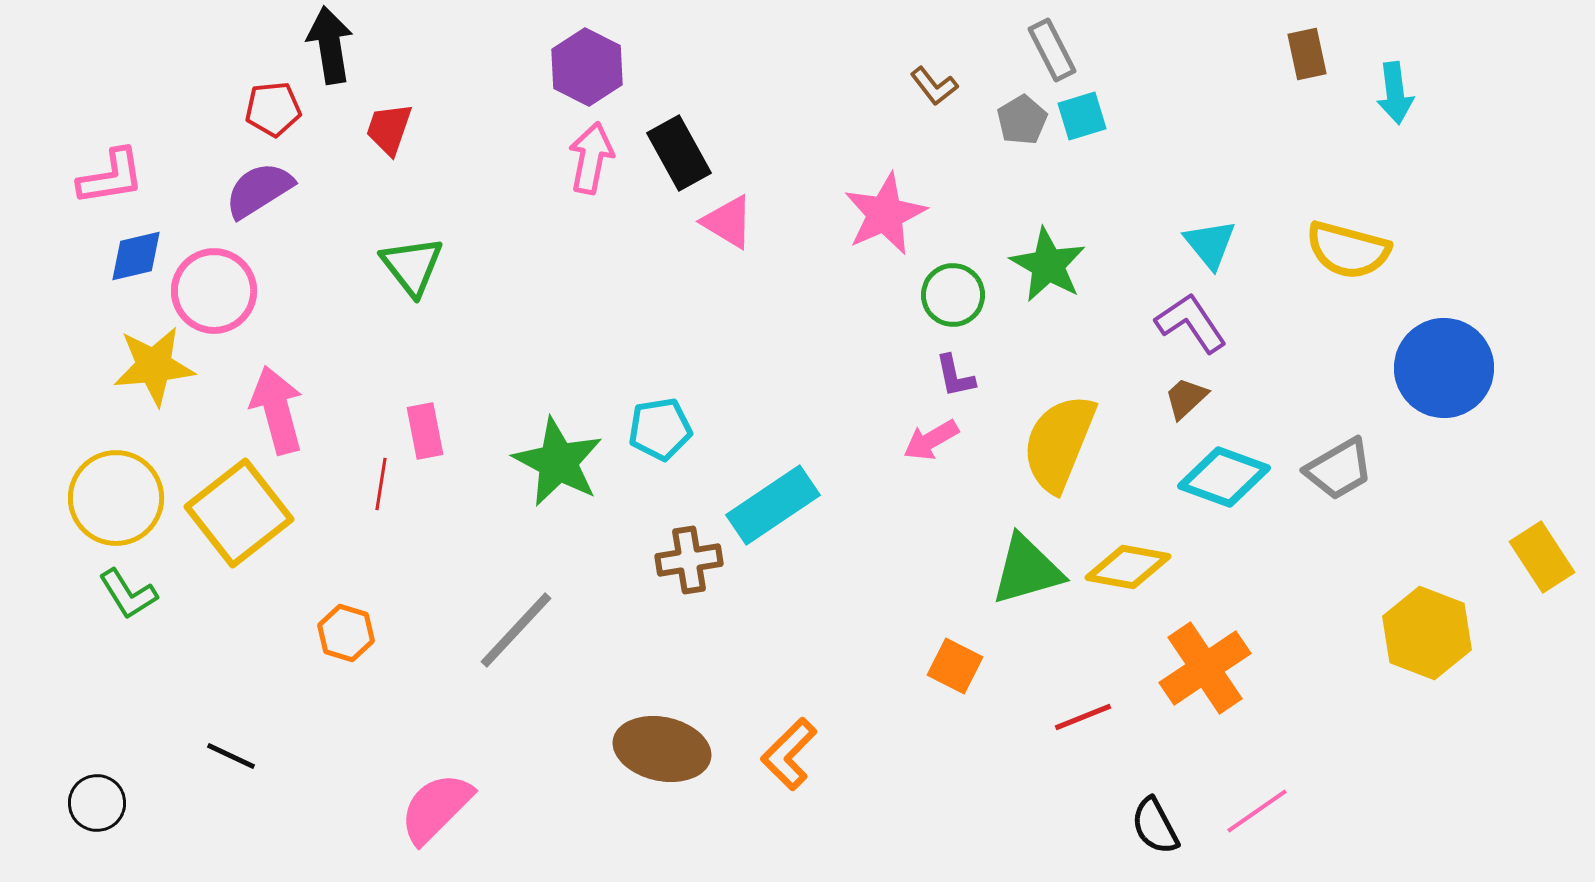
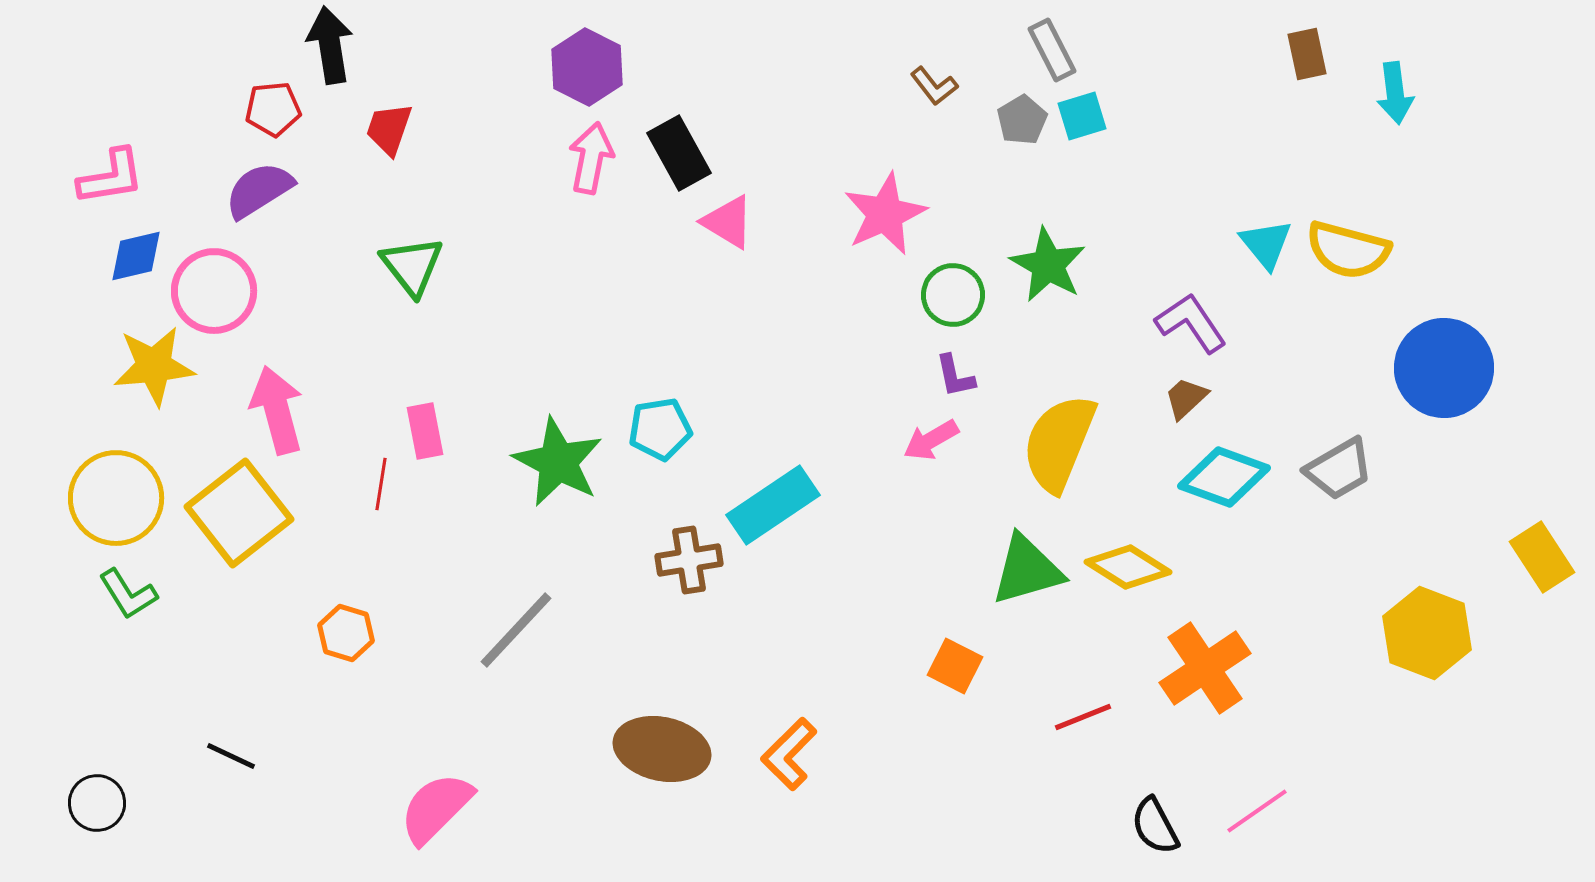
cyan triangle at (1210, 244): moved 56 px right
yellow diamond at (1128, 567): rotated 22 degrees clockwise
